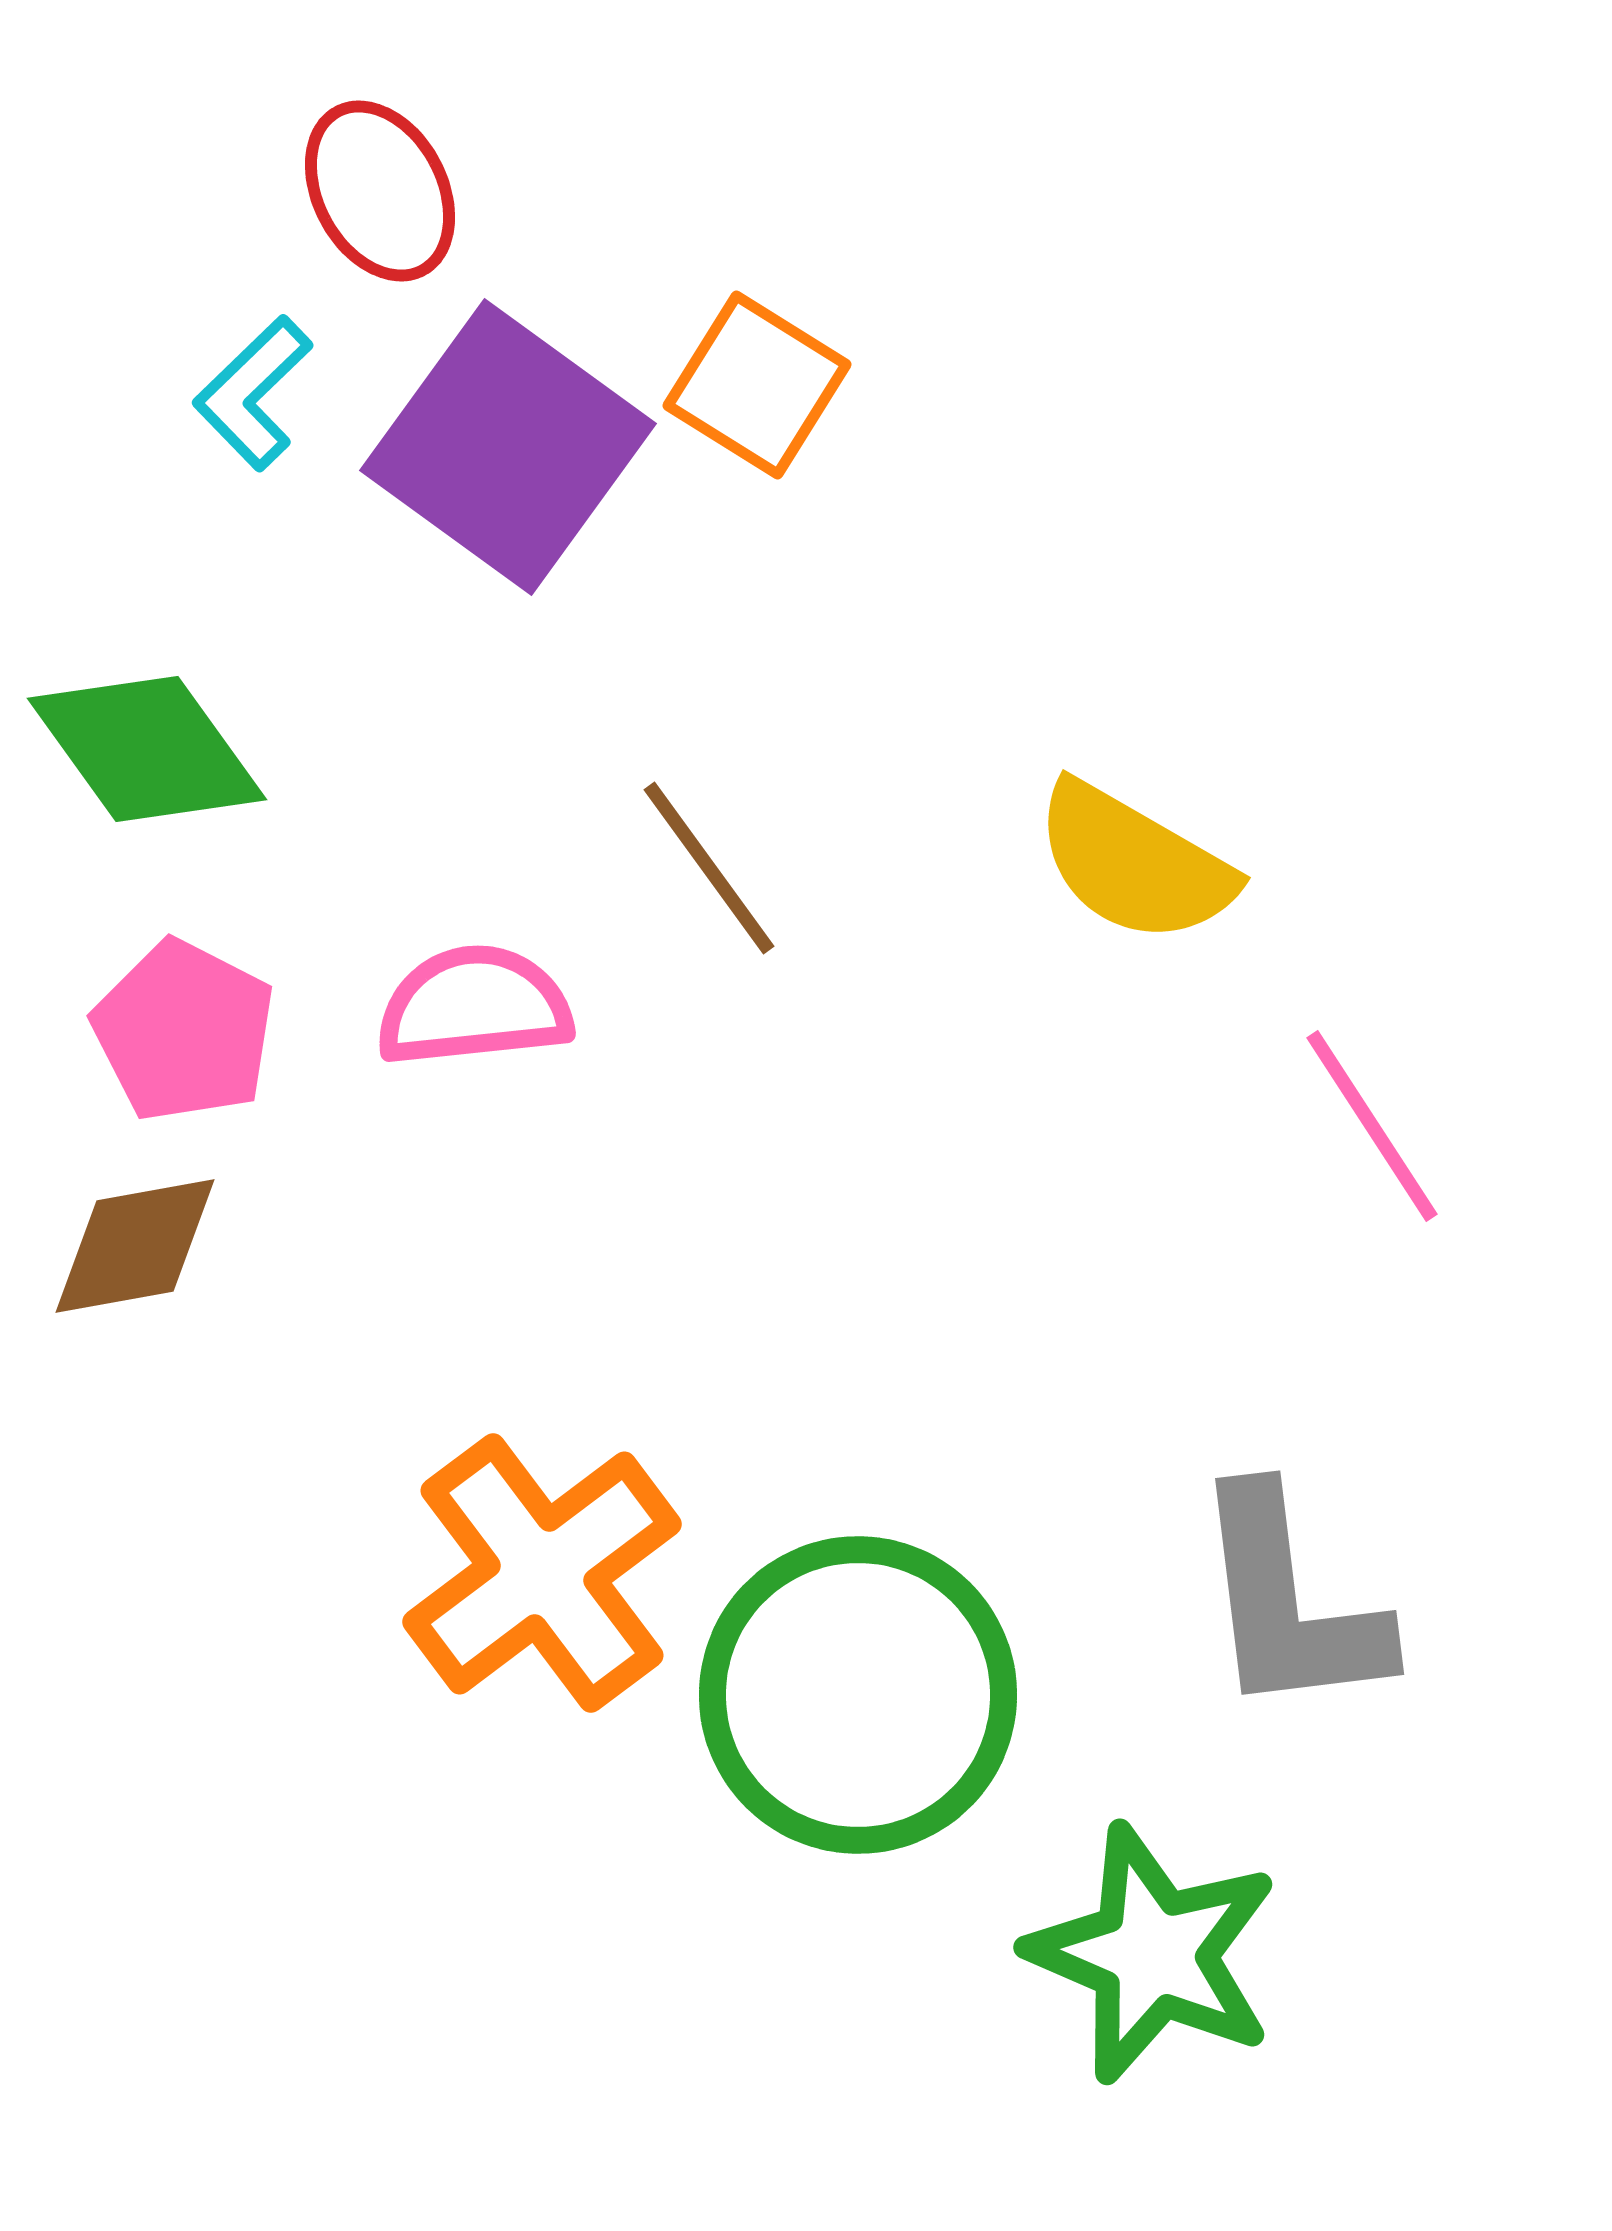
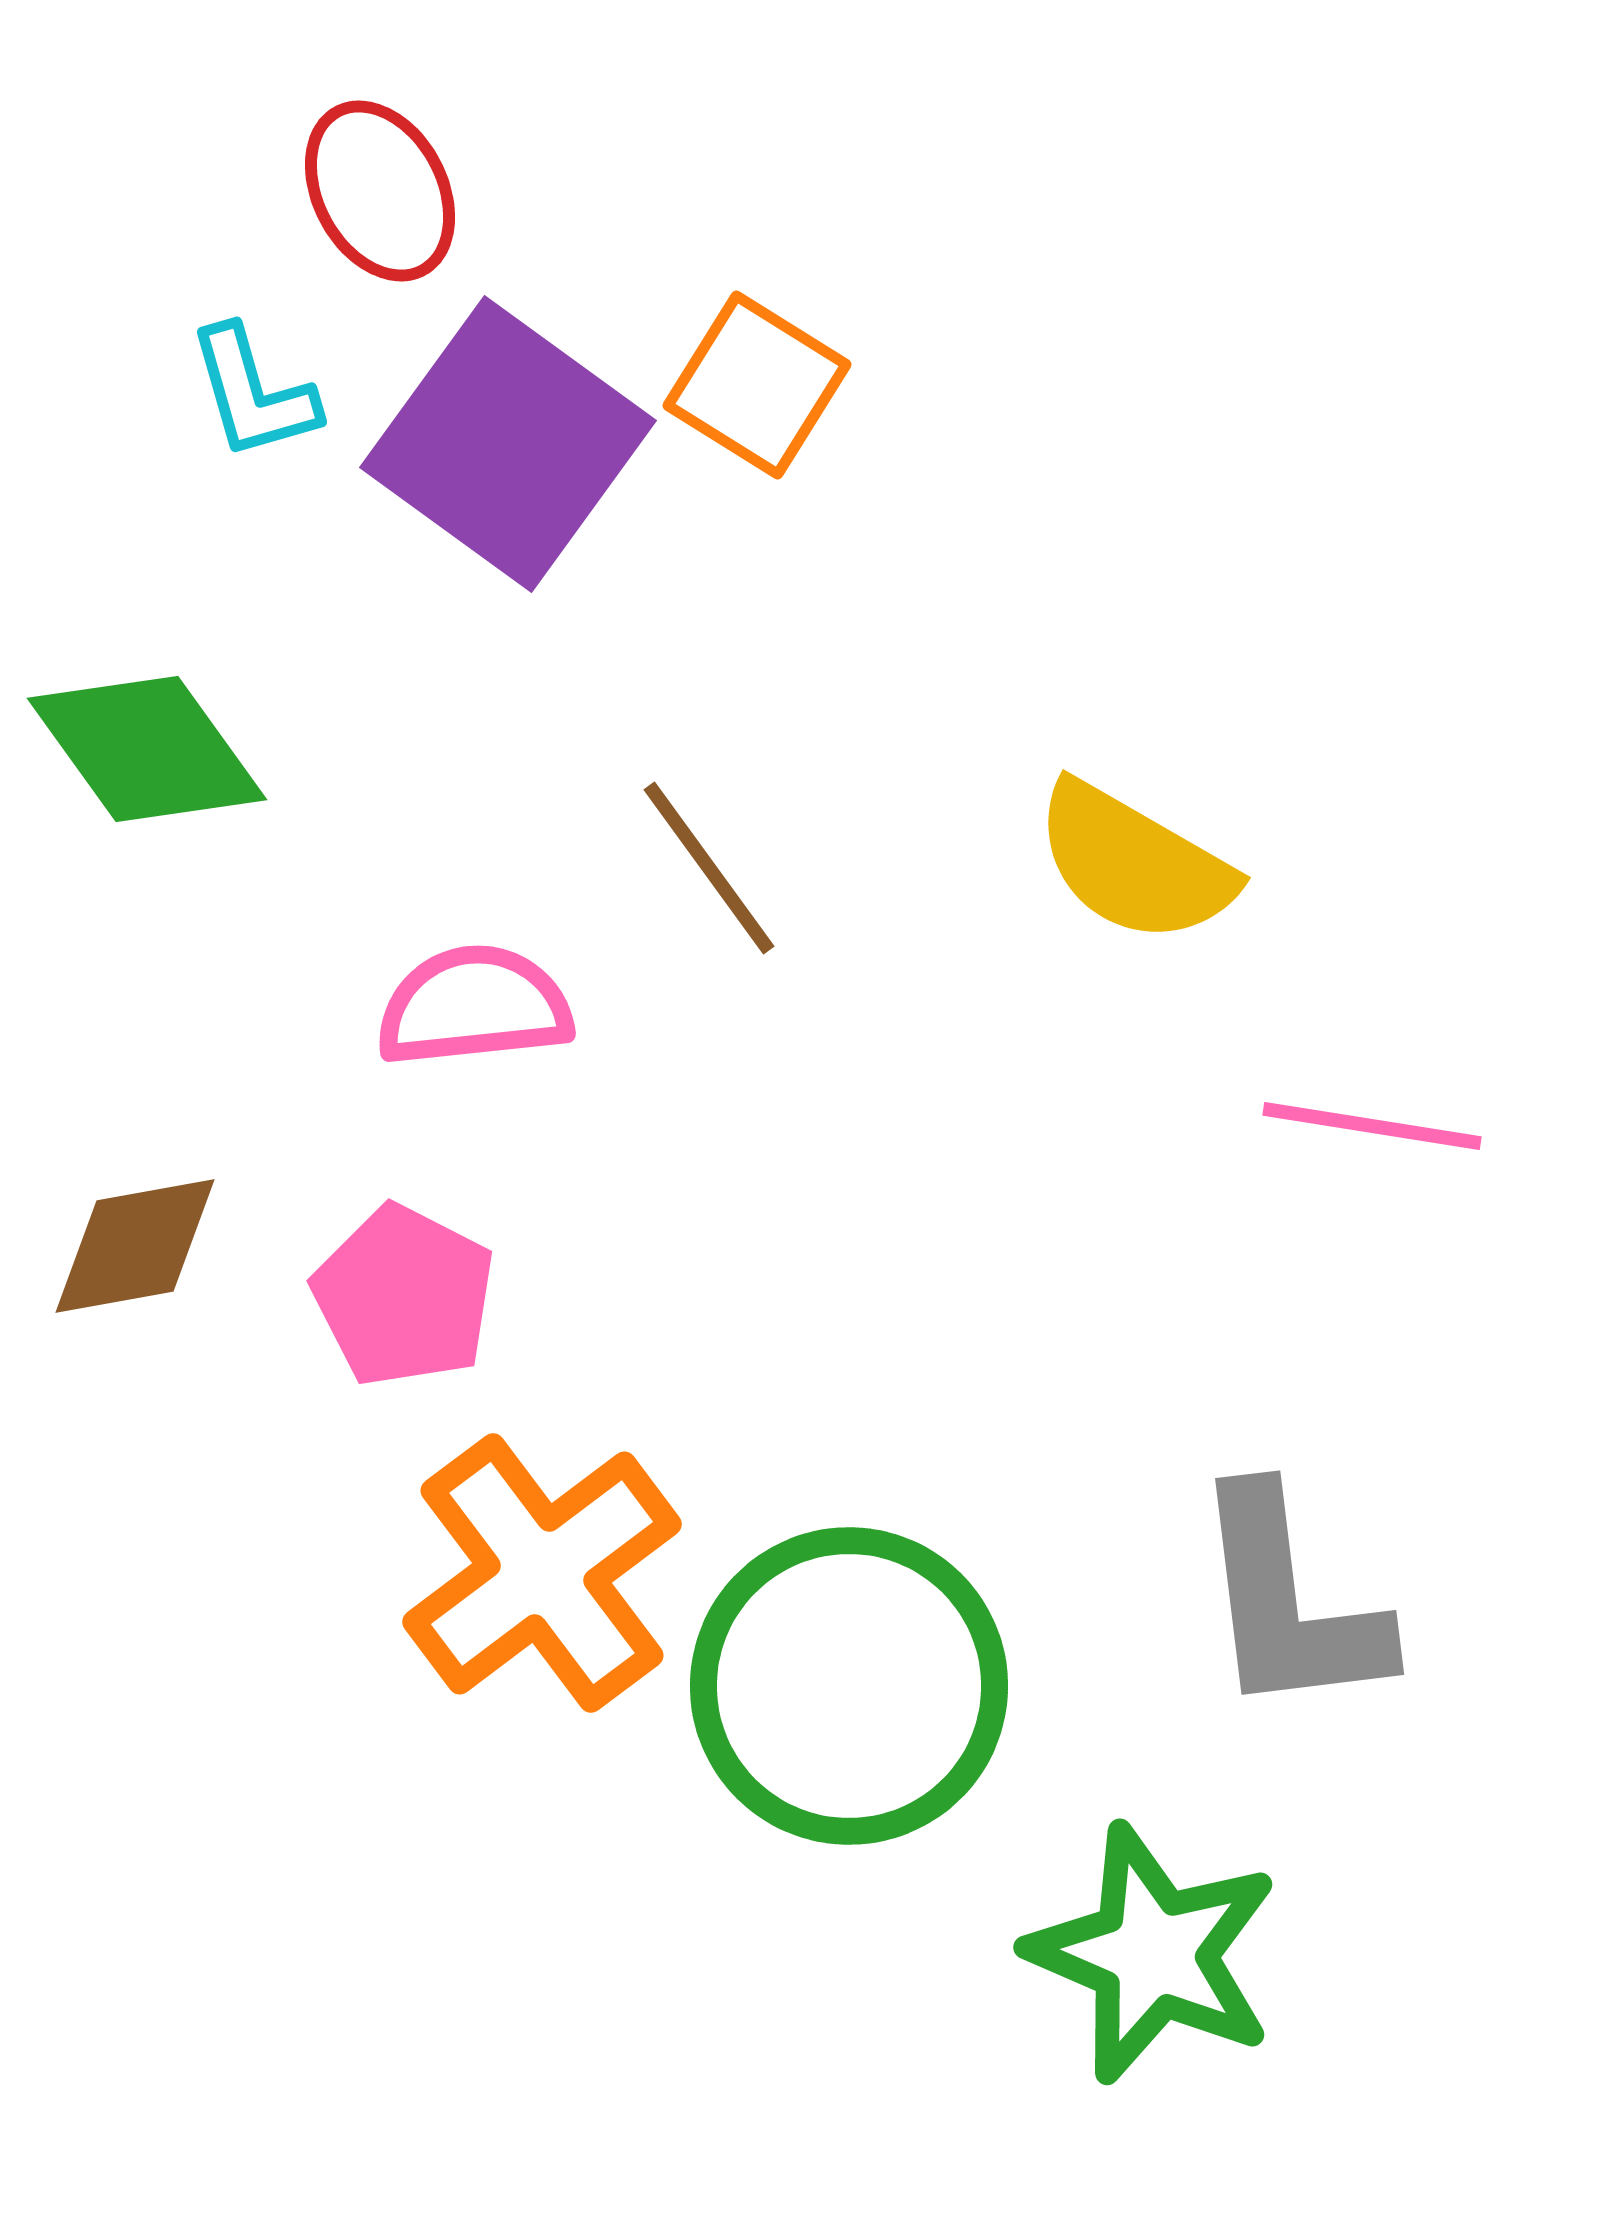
cyan L-shape: rotated 62 degrees counterclockwise
purple square: moved 3 px up
pink pentagon: moved 220 px right, 265 px down
pink line: rotated 48 degrees counterclockwise
green circle: moved 9 px left, 9 px up
